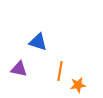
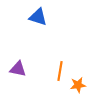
blue triangle: moved 25 px up
purple triangle: moved 1 px left
